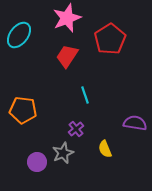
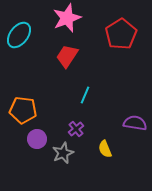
red pentagon: moved 11 px right, 5 px up
cyan line: rotated 42 degrees clockwise
purple circle: moved 23 px up
